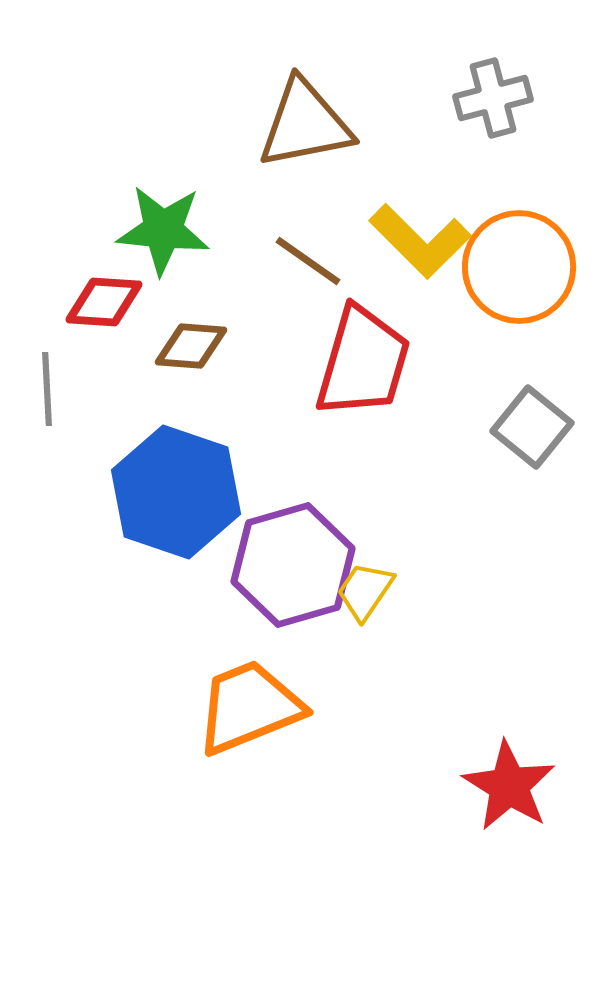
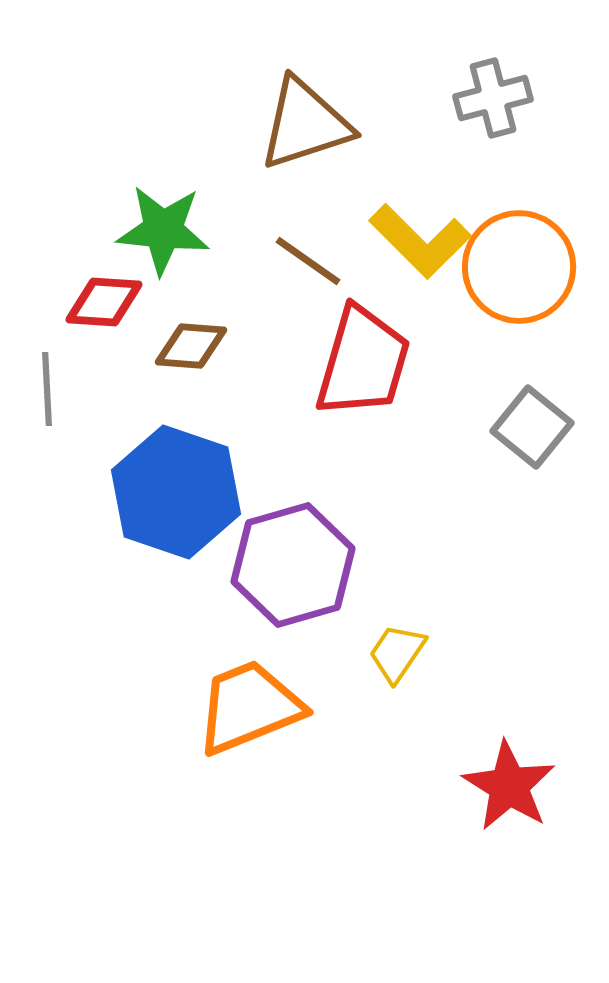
brown triangle: rotated 7 degrees counterclockwise
yellow trapezoid: moved 32 px right, 62 px down
